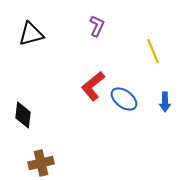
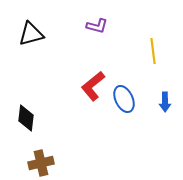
purple L-shape: rotated 80 degrees clockwise
yellow line: rotated 15 degrees clockwise
blue ellipse: rotated 28 degrees clockwise
black diamond: moved 3 px right, 3 px down
